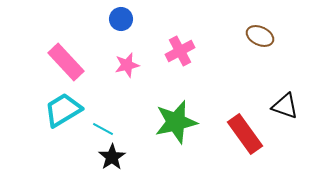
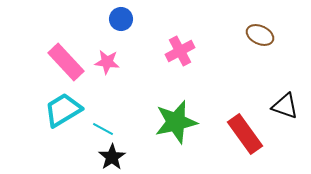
brown ellipse: moved 1 px up
pink star: moved 20 px left, 3 px up; rotated 20 degrees clockwise
